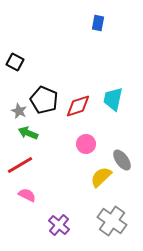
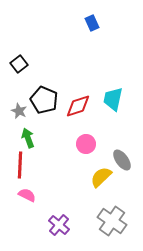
blue rectangle: moved 6 px left; rotated 35 degrees counterclockwise
black square: moved 4 px right, 2 px down; rotated 24 degrees clockwise
green arrow: moved 5 px down; rotated 48 degrees clockwise
red line: rotated 56 degrees counterclockwise
